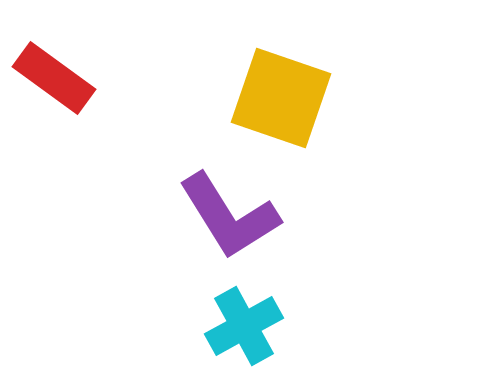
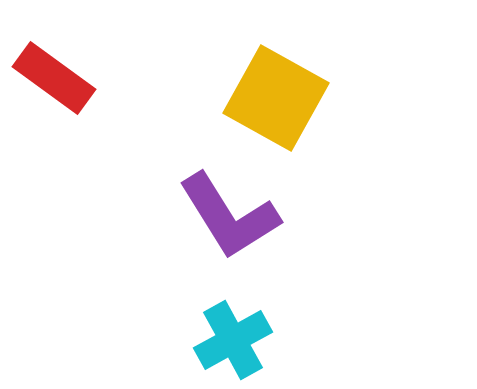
yellow square: moved 5 px left; rotated 10 degrees clockwise
cyan cross: moved 11 px left, 14 px down
